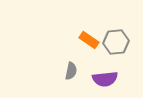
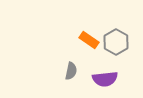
gray hexagon: rotated 25 degrees counterclockwise
